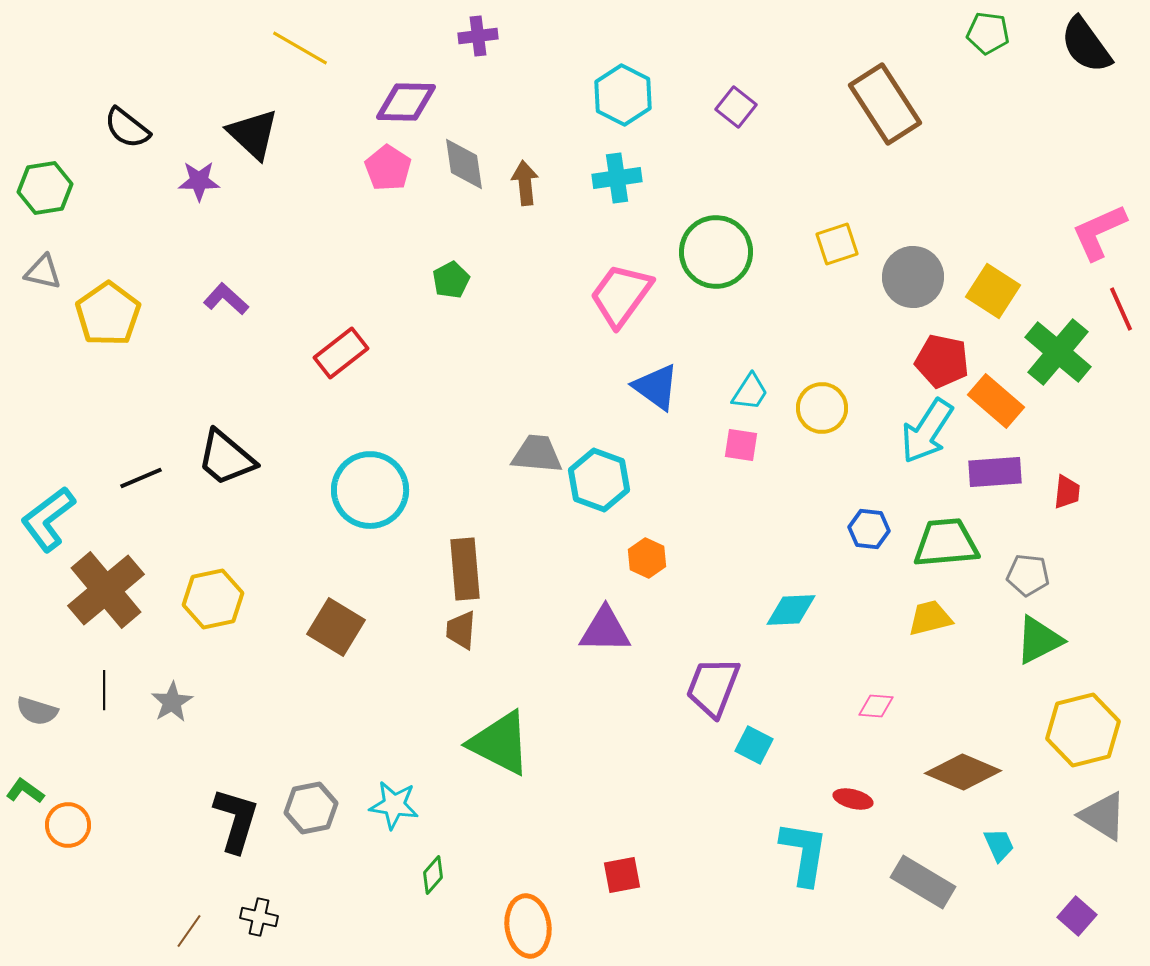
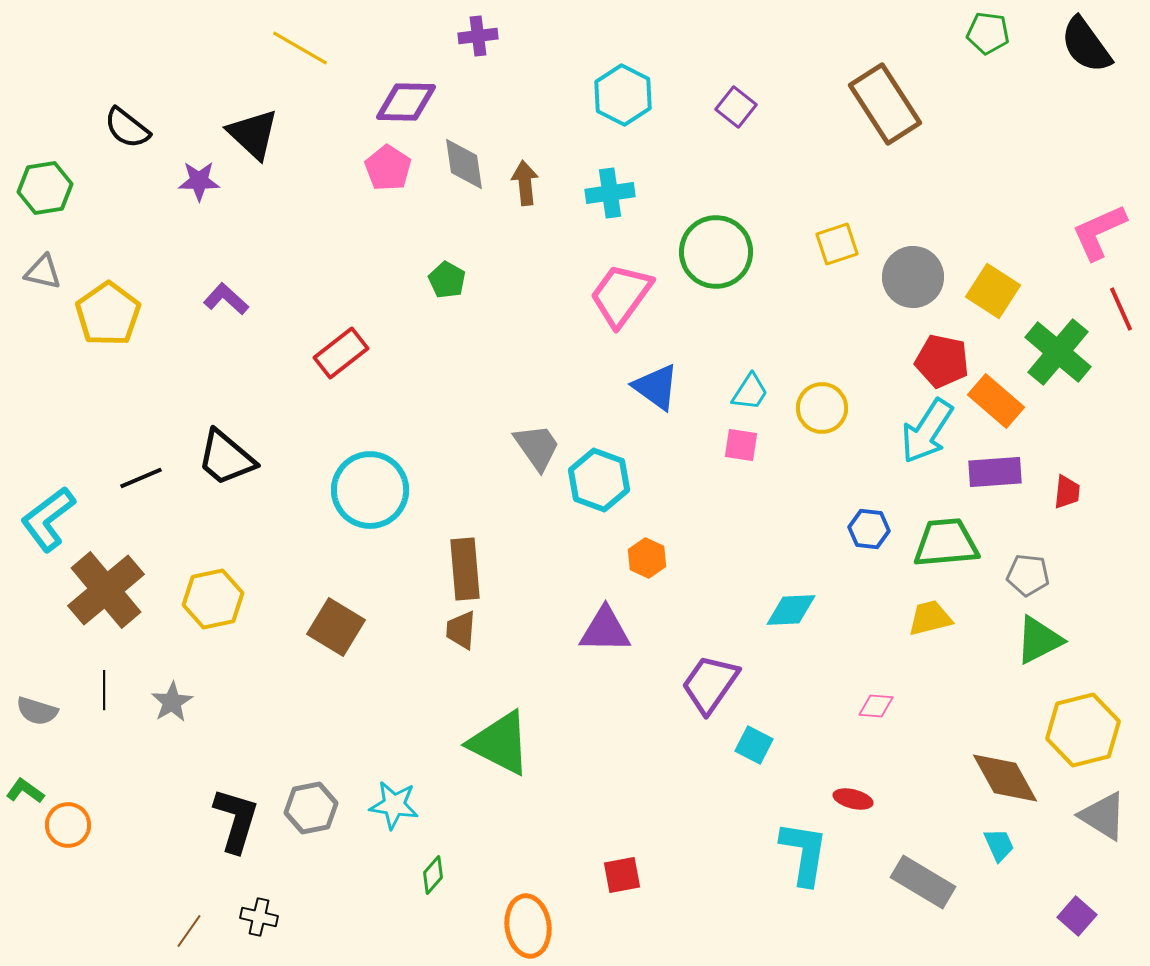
cyan cross at (617, 178): moved 7 px left, 15 px down
green pentagon at (451, 280): moved 4 px left; rotated 15 degrees counterclockwise
gray trapezoid at (537, 454): moved 7 px up; rotated 50 degrees clockwise
purple trapezoid at (713, 687): moved 3 px left, 3 px up; rotated 14 degrees clockwise
brown diamond at (963, 772): moved 42 px right, 6 px down; rotated 38 degrees clockwise
